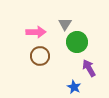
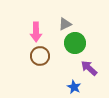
gray triangle: rotated 32 degrees clockwise
pink arrow: rotated 90 degrees clockwise
green circle: moved 2 px left, 1 px down
purple arrow: rotated 18 degrees counterclockwise
